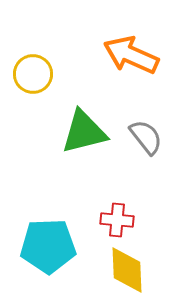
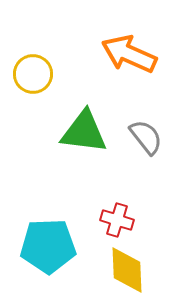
orange arrow: moved 2 px left, 1 px up
green triangle: rotated 21 degrees clockwise
red cross: rotated 12 degrees clockwise
